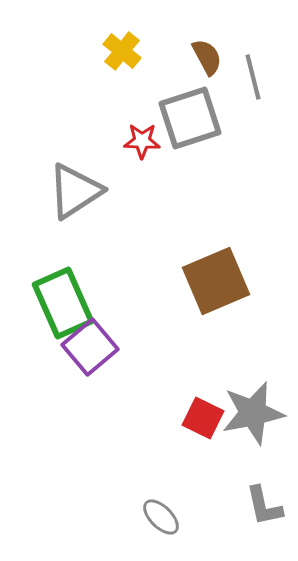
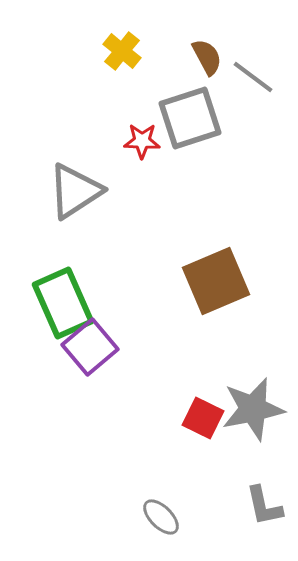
gray line: rotated 39 degrees counterclockwise
gray star: moved 4 px up
